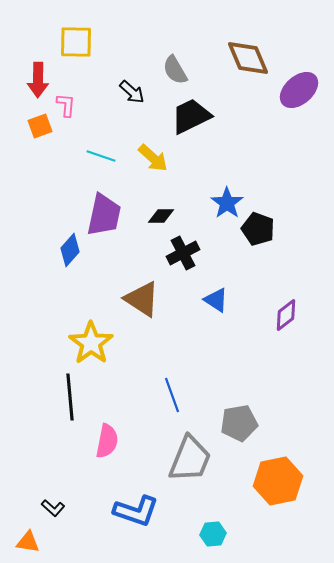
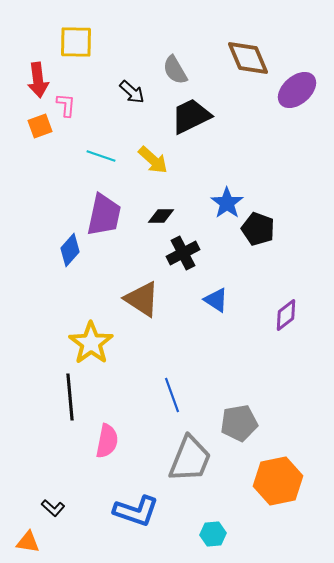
red arrow: rotated 8 degrees counterclockwise
purple ellipse: moved 2 px left
yellow arrow: moved 2 px down
